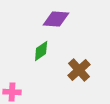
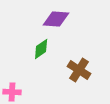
green diamond: moved 2 px up
brown cross: rotated 15 degrees counterclockwise
